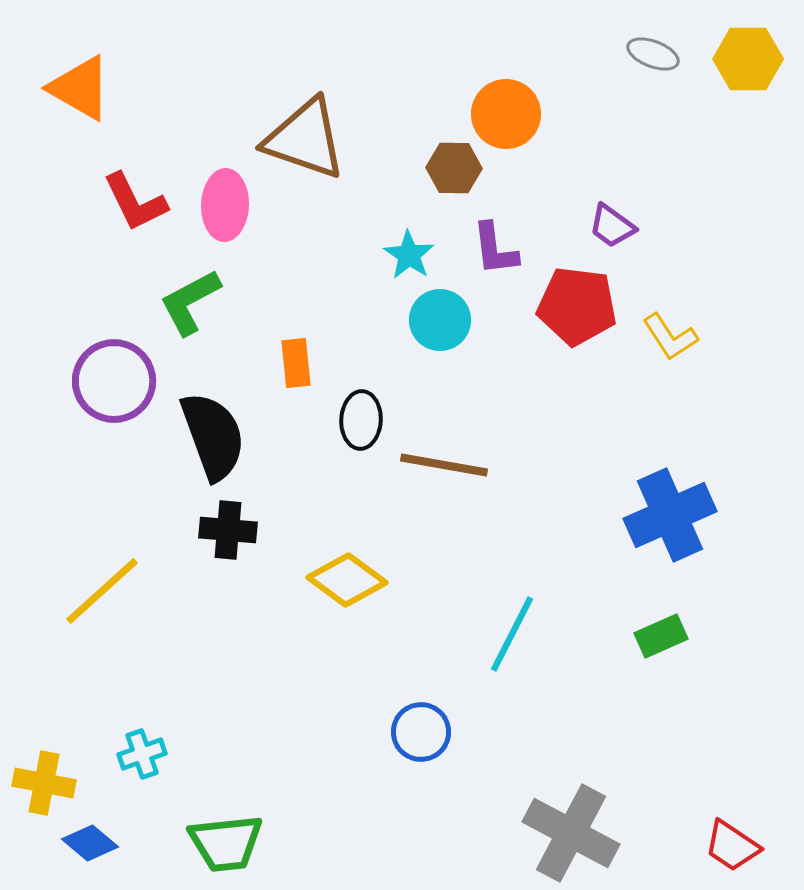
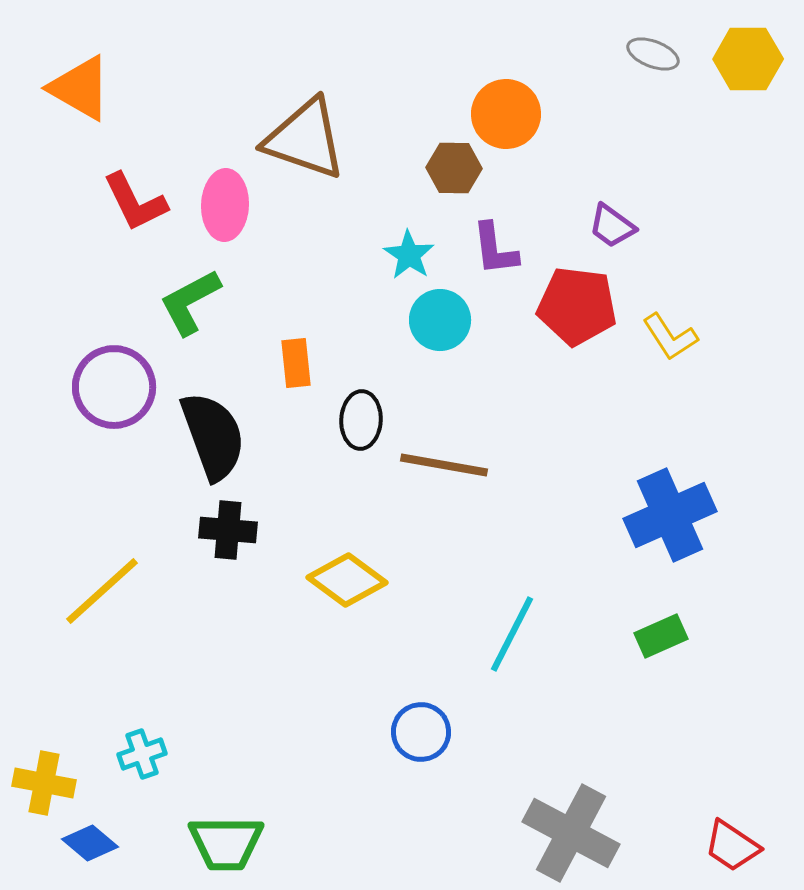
purple circle: moved 6 px down
green trapezoid: rotated 6 degrees clockwise
